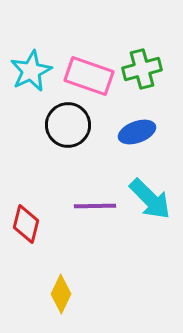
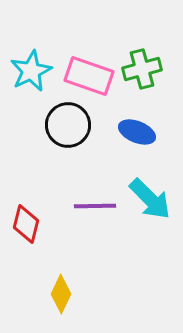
blue ellipse: rotated 42 degrees clockwise
